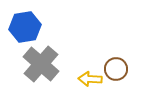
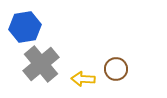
gray cross: rotated 9 degrees clockwise
yellow arrow: moved 7 px left
